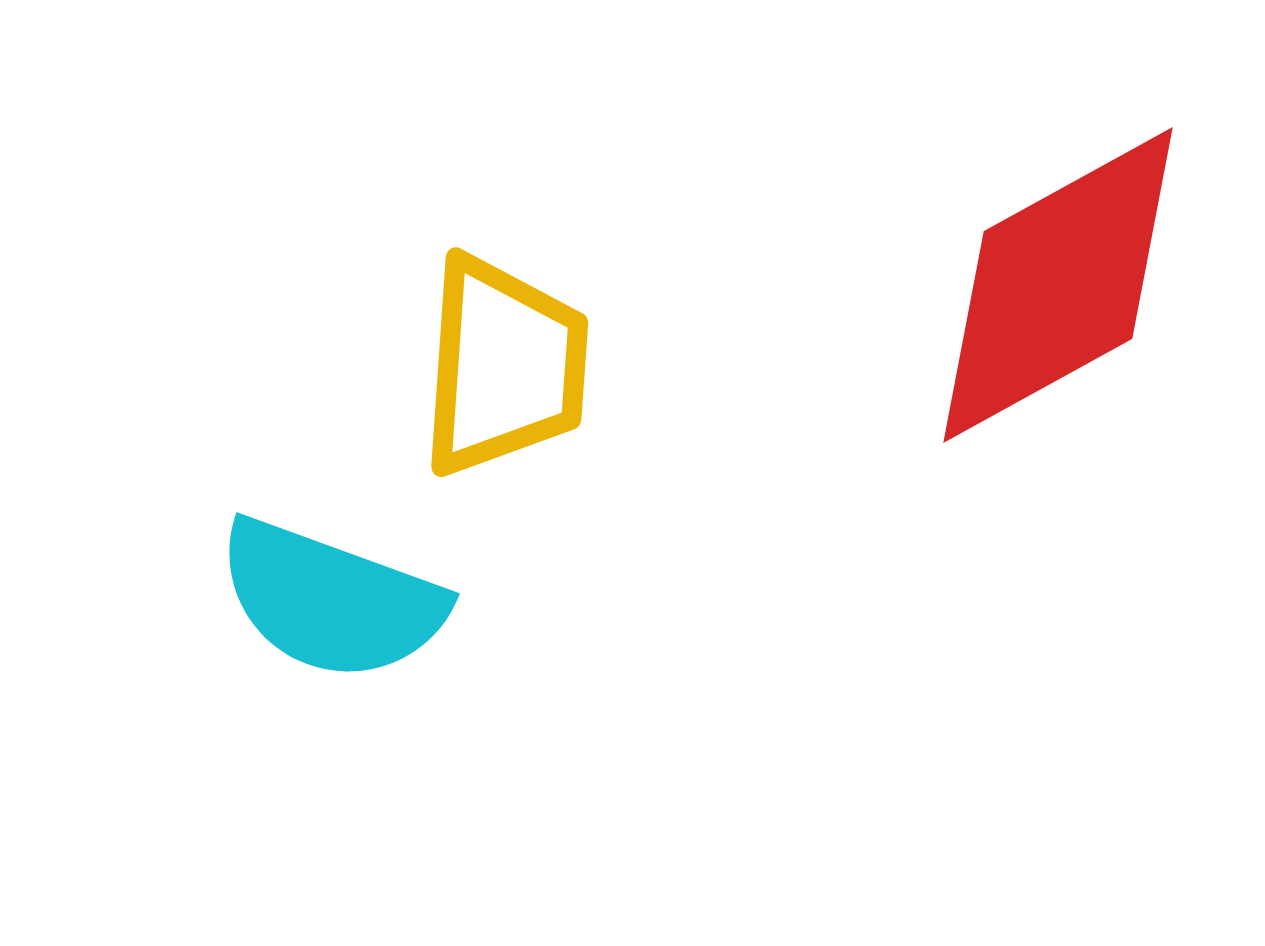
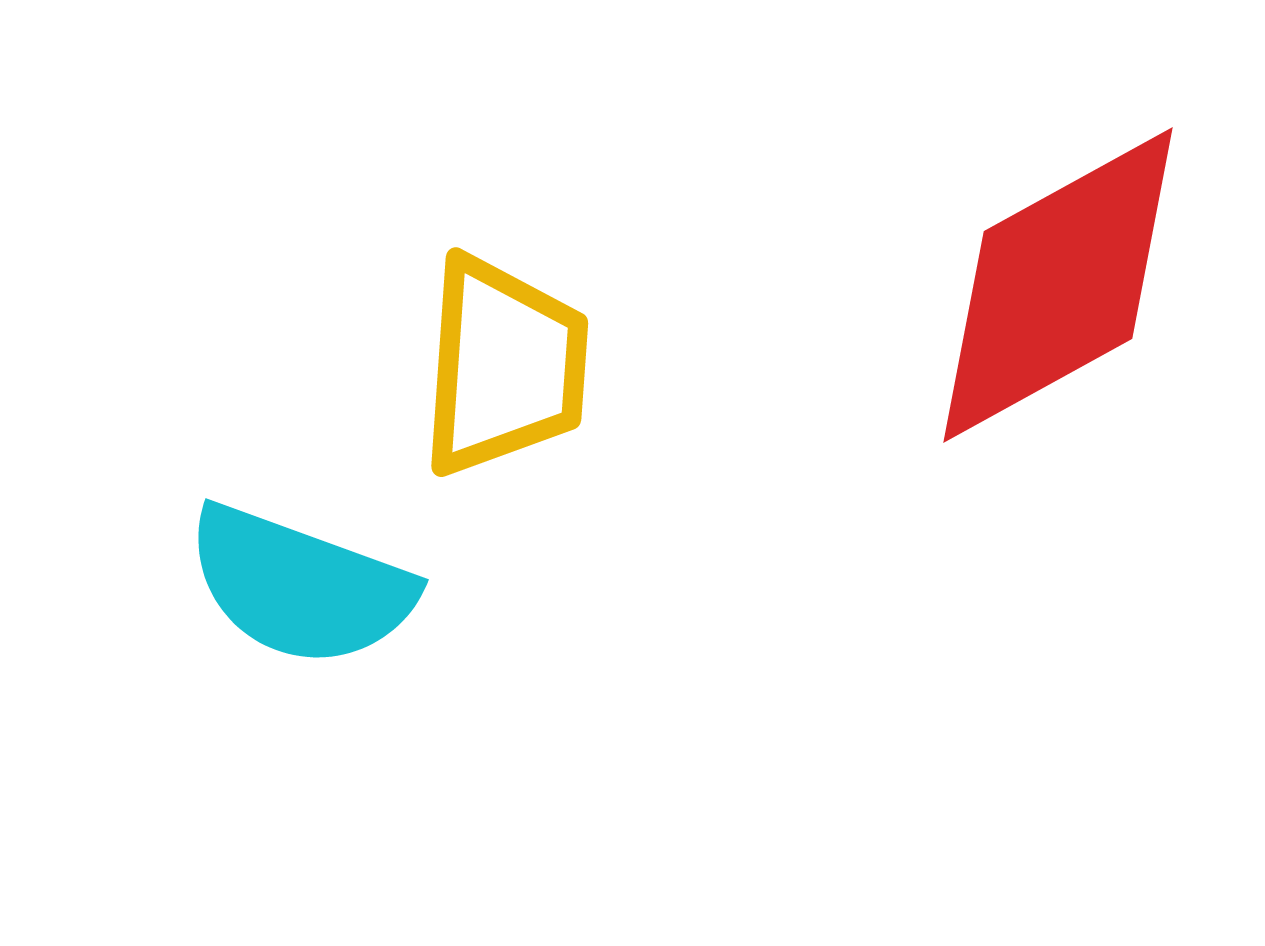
cyan semicircle: moved 31 px left, 14 px up
